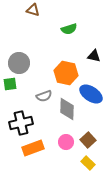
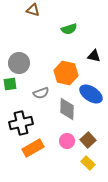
gray semicircle: moved 3 px left, 3 px up
pink circle: moved 1 px right, 1 px up
orange rectangle: rotated 10 degrees counterclockwise
